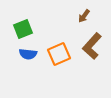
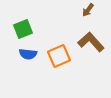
brown arrow: moved 4 px right, 6 px up
brown L-shape: moved 1 px left, 4 px up; rotated 96 degrees clockwise
orange square: moved 2 px down
